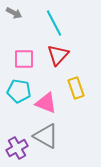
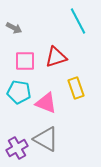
gray arrow: moved 15 px down
cyan line: moved 24 px right, 2 px up
red triangle: moved 2 px left, 2 px down; rotated 30 degrees clockwise
pink square: moved 1 px right, 2 px down
cyan pentagon: moved 1 px down
gray triangle: moved 3 px down
